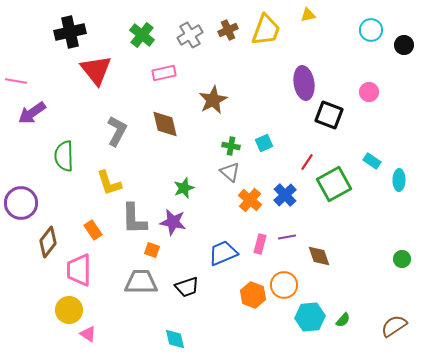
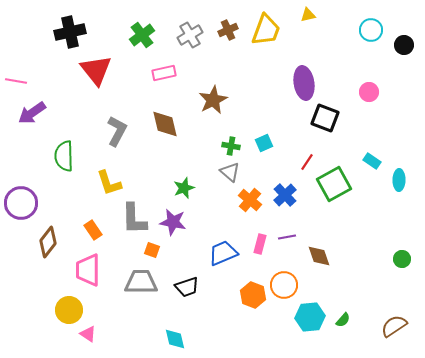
green cross at (142, 35): rotated 15 degrees clockwise
black square at (329, 115): moved 4 px left, 3 px down
pink trapezoid at (79, 270): moved 9 px right
